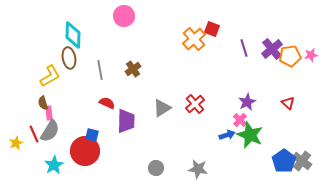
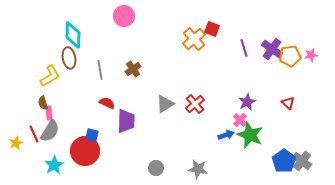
purple cross: rotated 15 degrees counterclockwise
gray triangle: moved 3 px right, 4 px up
blue arrow: moved 1 px left
